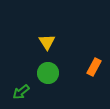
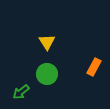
green circle: moved 1 px left, 1 px down
